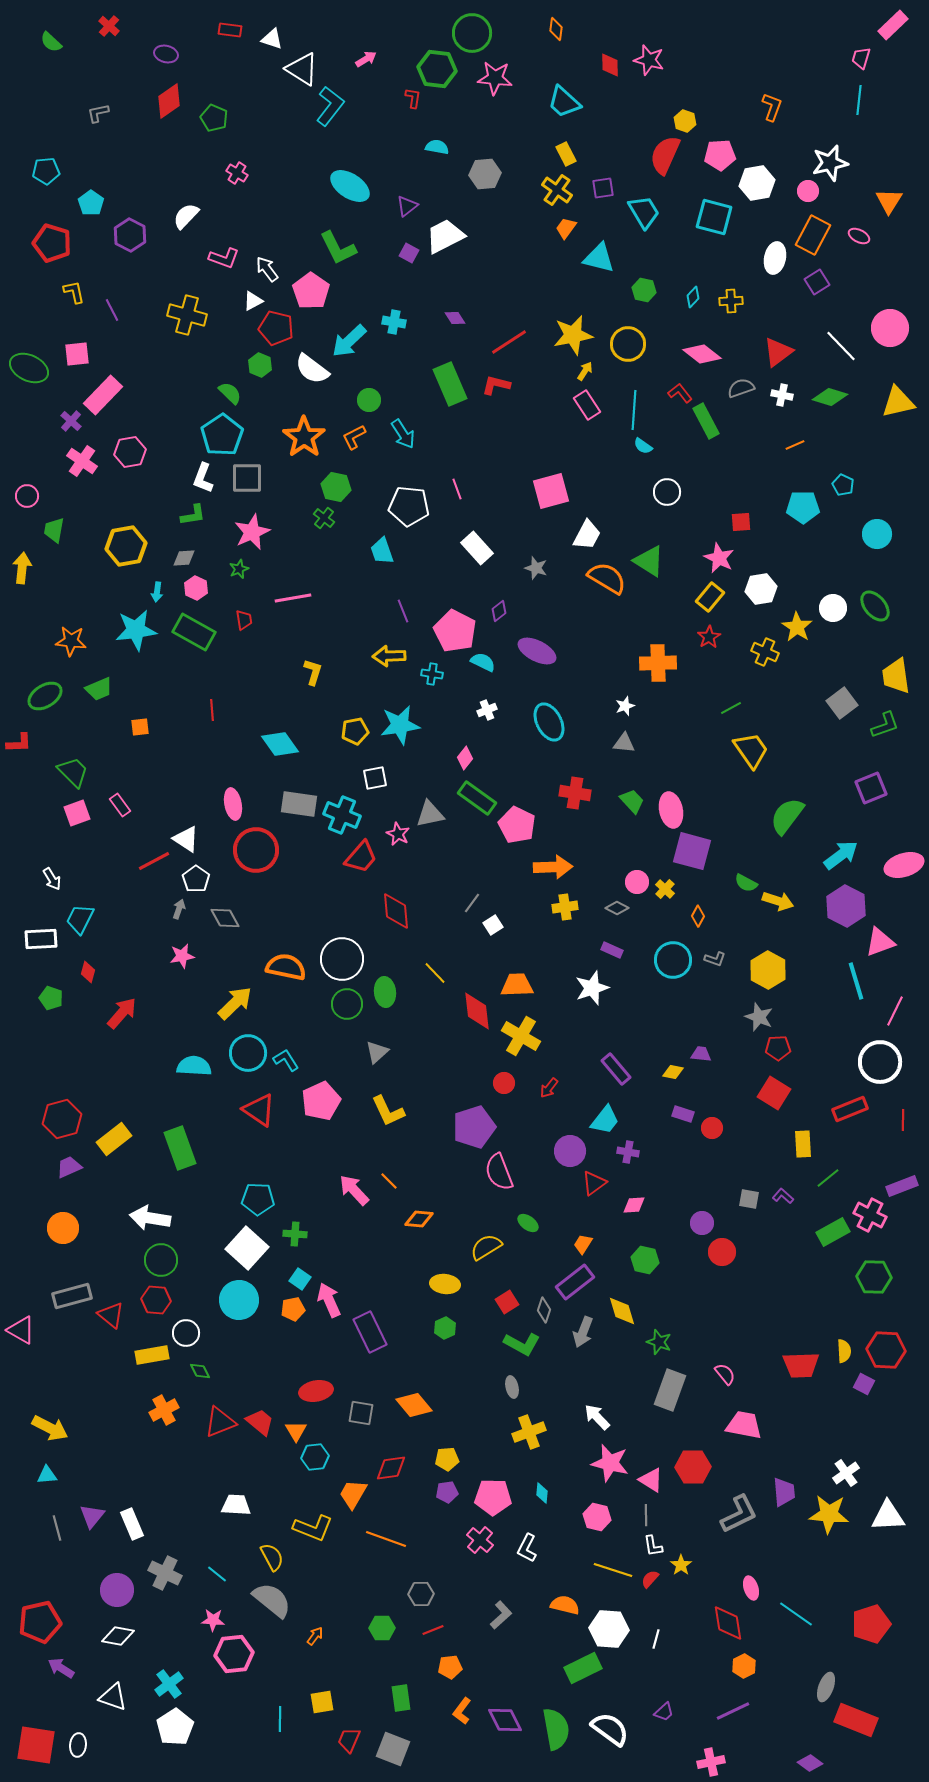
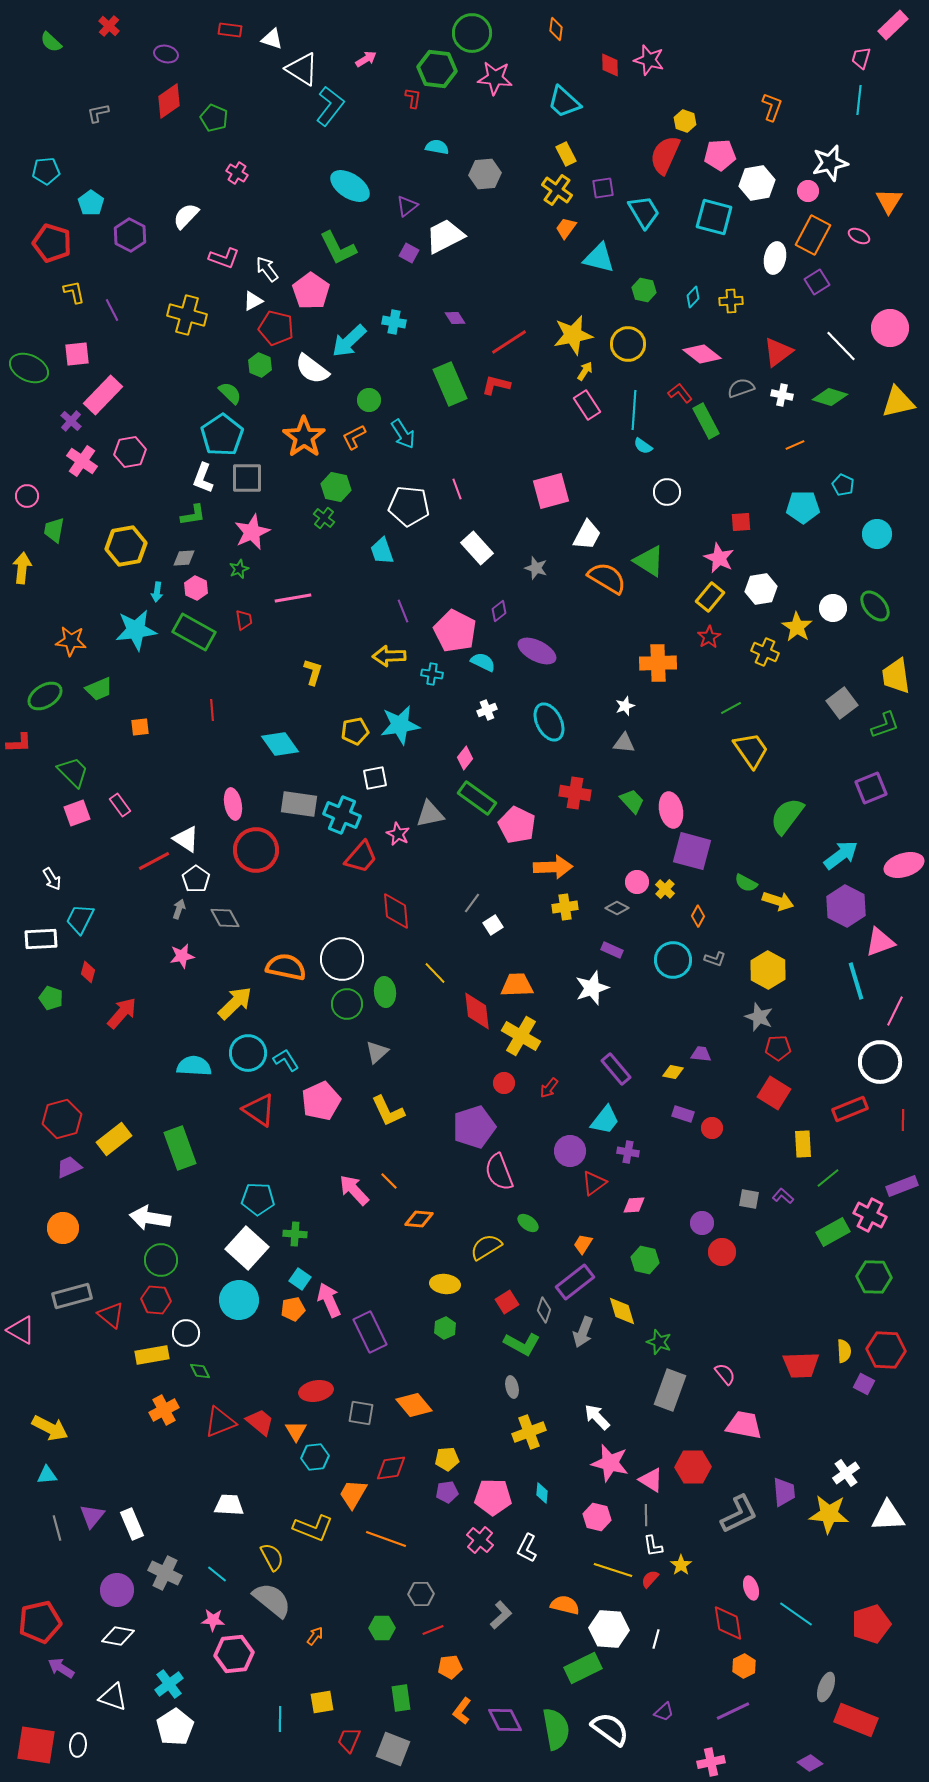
white trapezoid at (236, 1505): moved 7 px left
